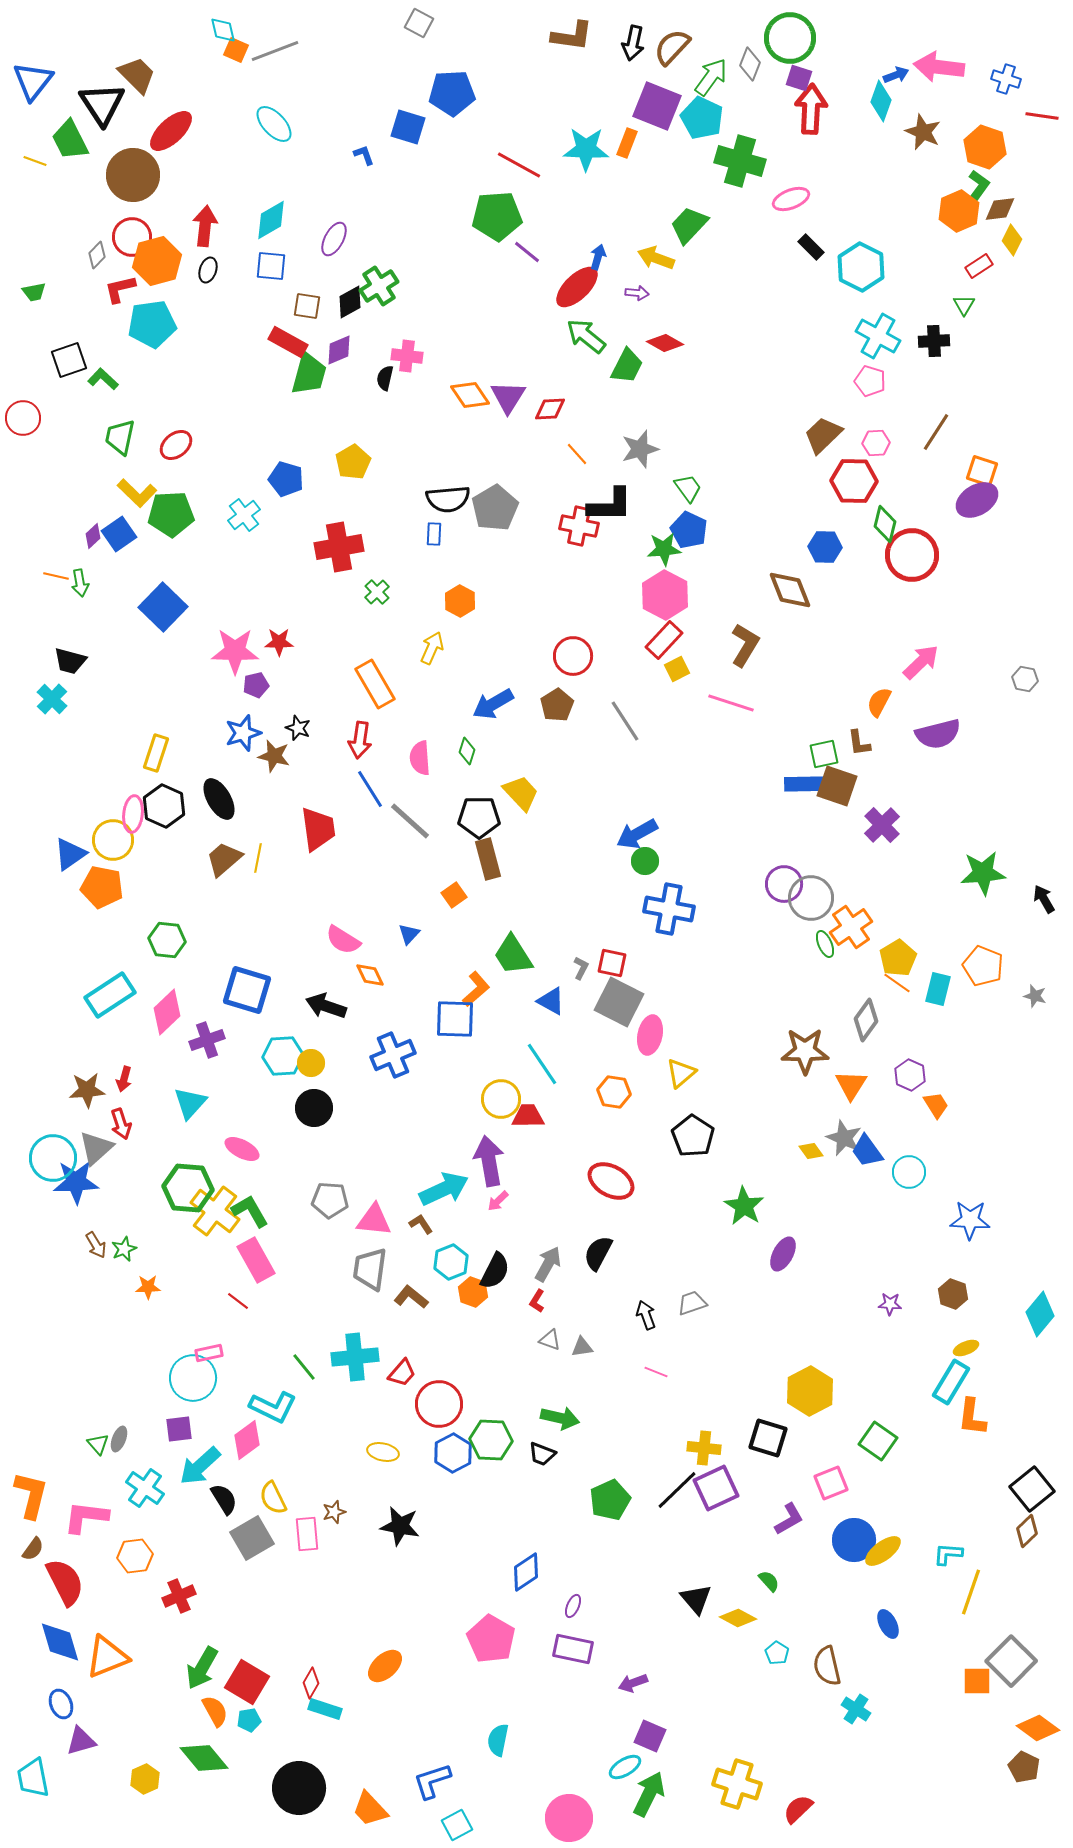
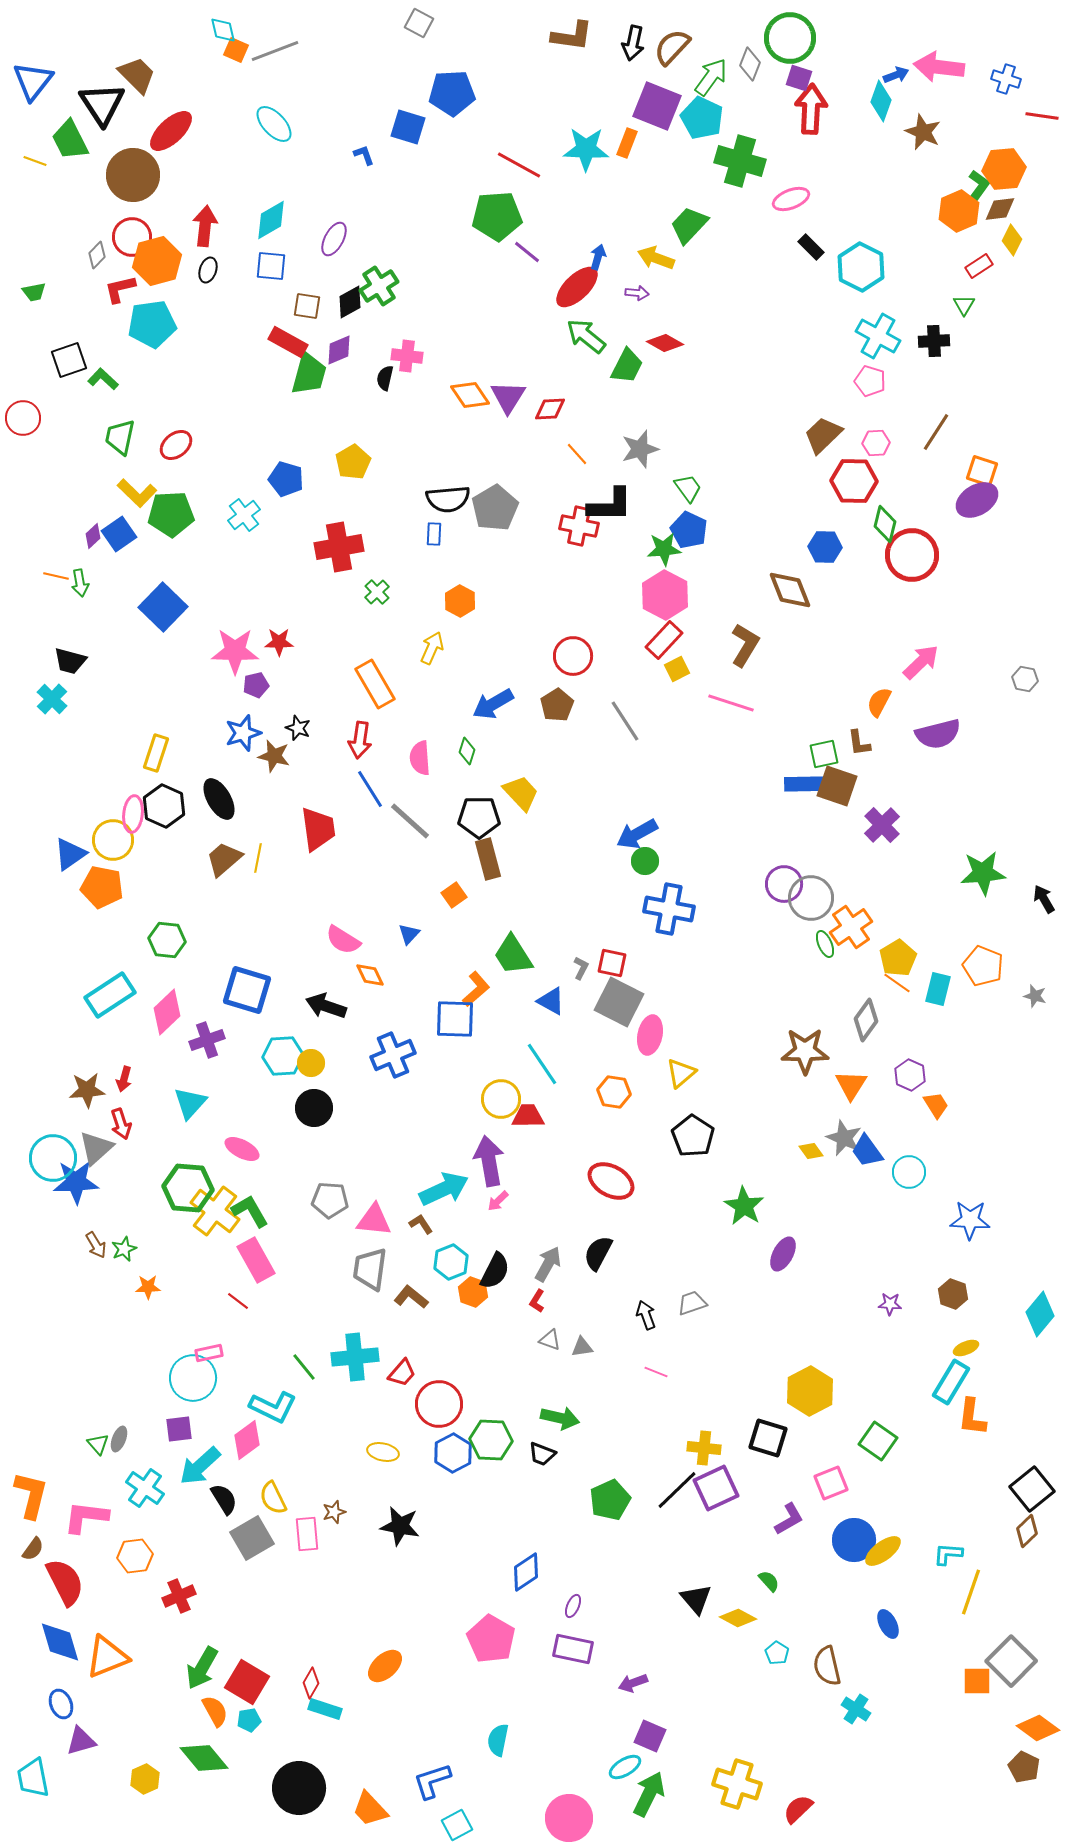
orange hexagon at (985, 147): moved 19 px right, 22 px down; rotated 24 degrees counterclockwise
